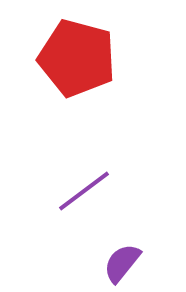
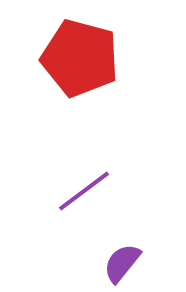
red pentagon: moved 3 px right
